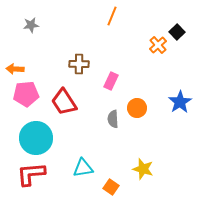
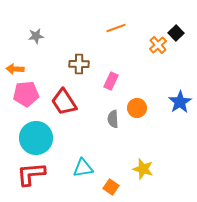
orange line: moved 4 px right, 12 px down; rotated 48 degrees clockwise
gray star: moved 5 px right, 11 px down
black square: moved 1 px left, 1 px down
